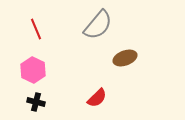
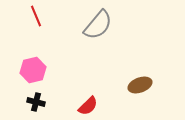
red line: moved 13 px up
brown ellipse: moved 15 px right, 27 px down
pink hexagon: rotated 20 degrees clockwise
red semicircle: moved 9 px left, 8 px down
